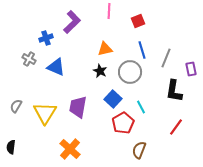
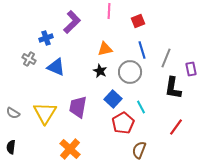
black L-shape: moved 1 px left, 3 px up
gray semicircle: moved 3 px left, 7 px down; rotated 88 degrees counterclockwise
